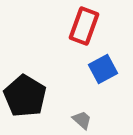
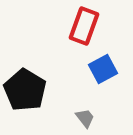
black pentagon: moved 6 px up
gray trapezoid: moved 3 px right, 2 px up; rotated 10 degrees clockwise
